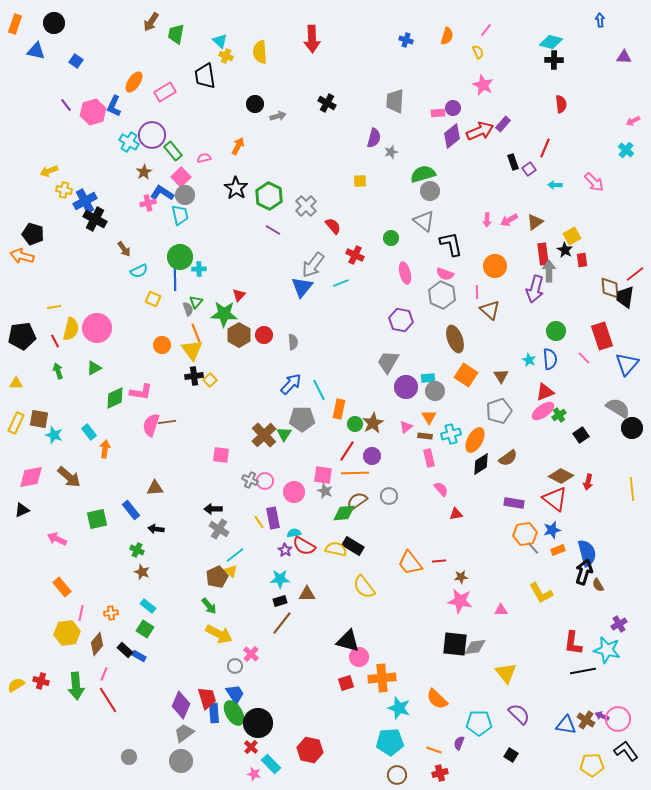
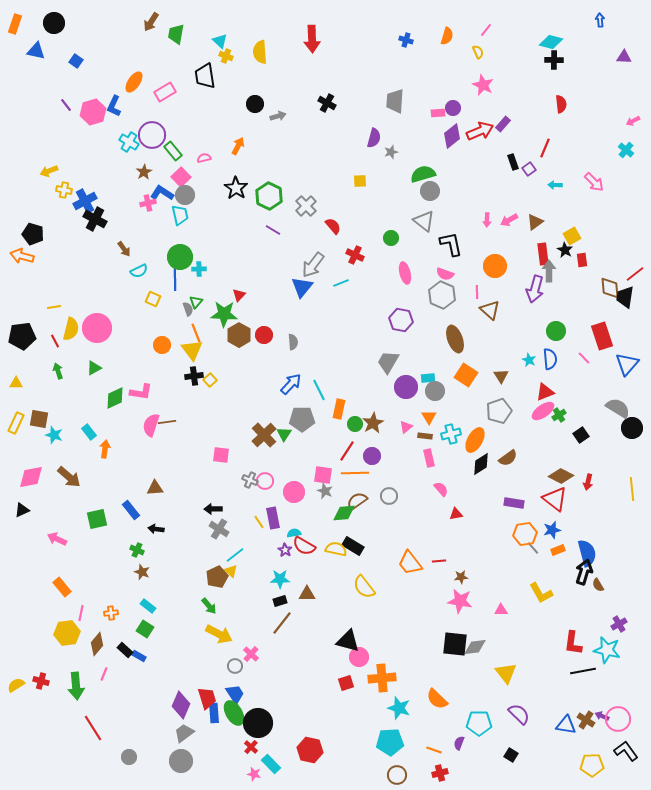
red line at (108, 700): moved 15 px left, 28 px down
